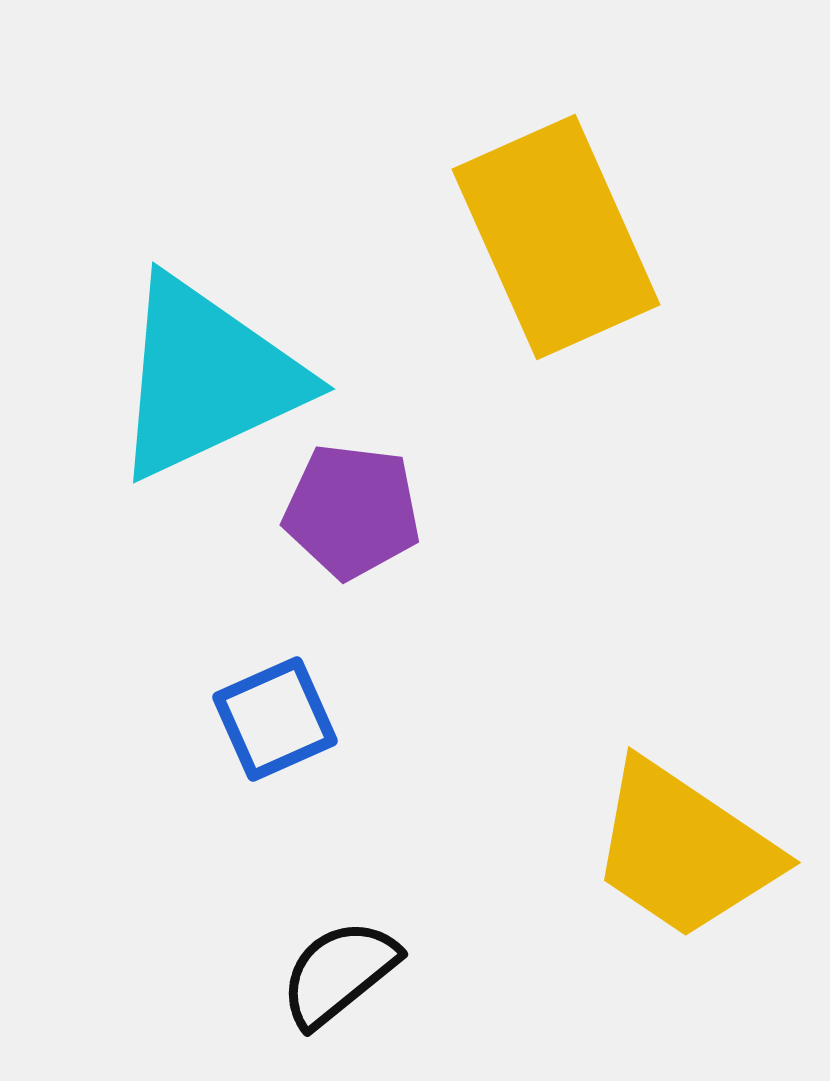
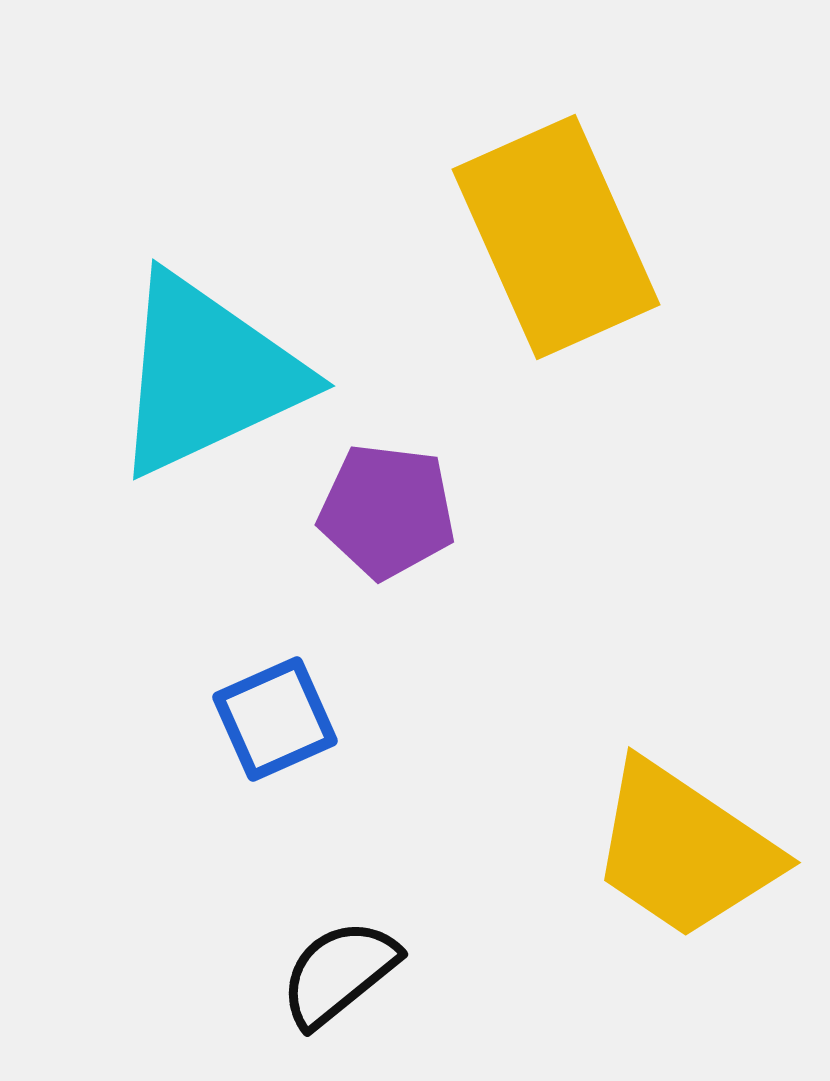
cyan triangle: moved 3 px up
purple pentagon: moved 35 px right
